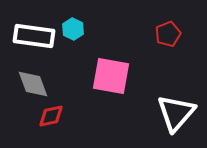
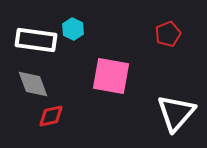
white rectangle: moved 2 px right, 4 px down
